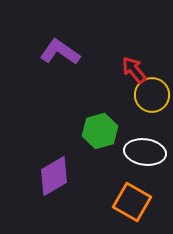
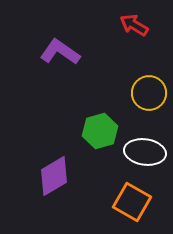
red arrow: moved 45 px up; rotated 20 degrees counterclockwise
yellow circle: moved 3 px left, 2 px up
